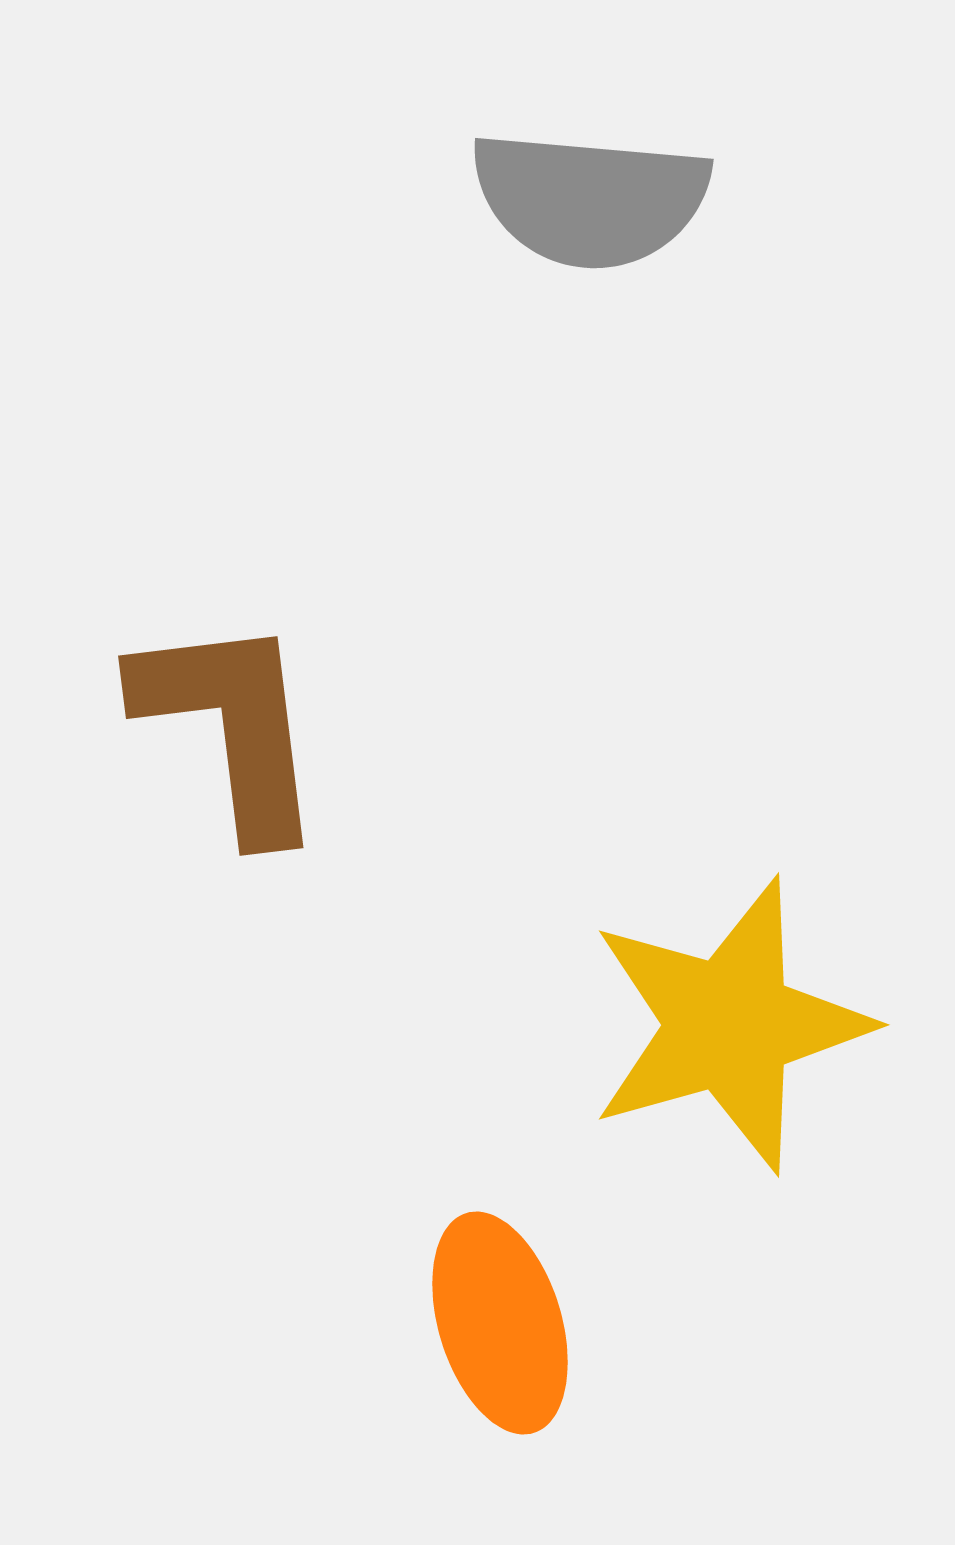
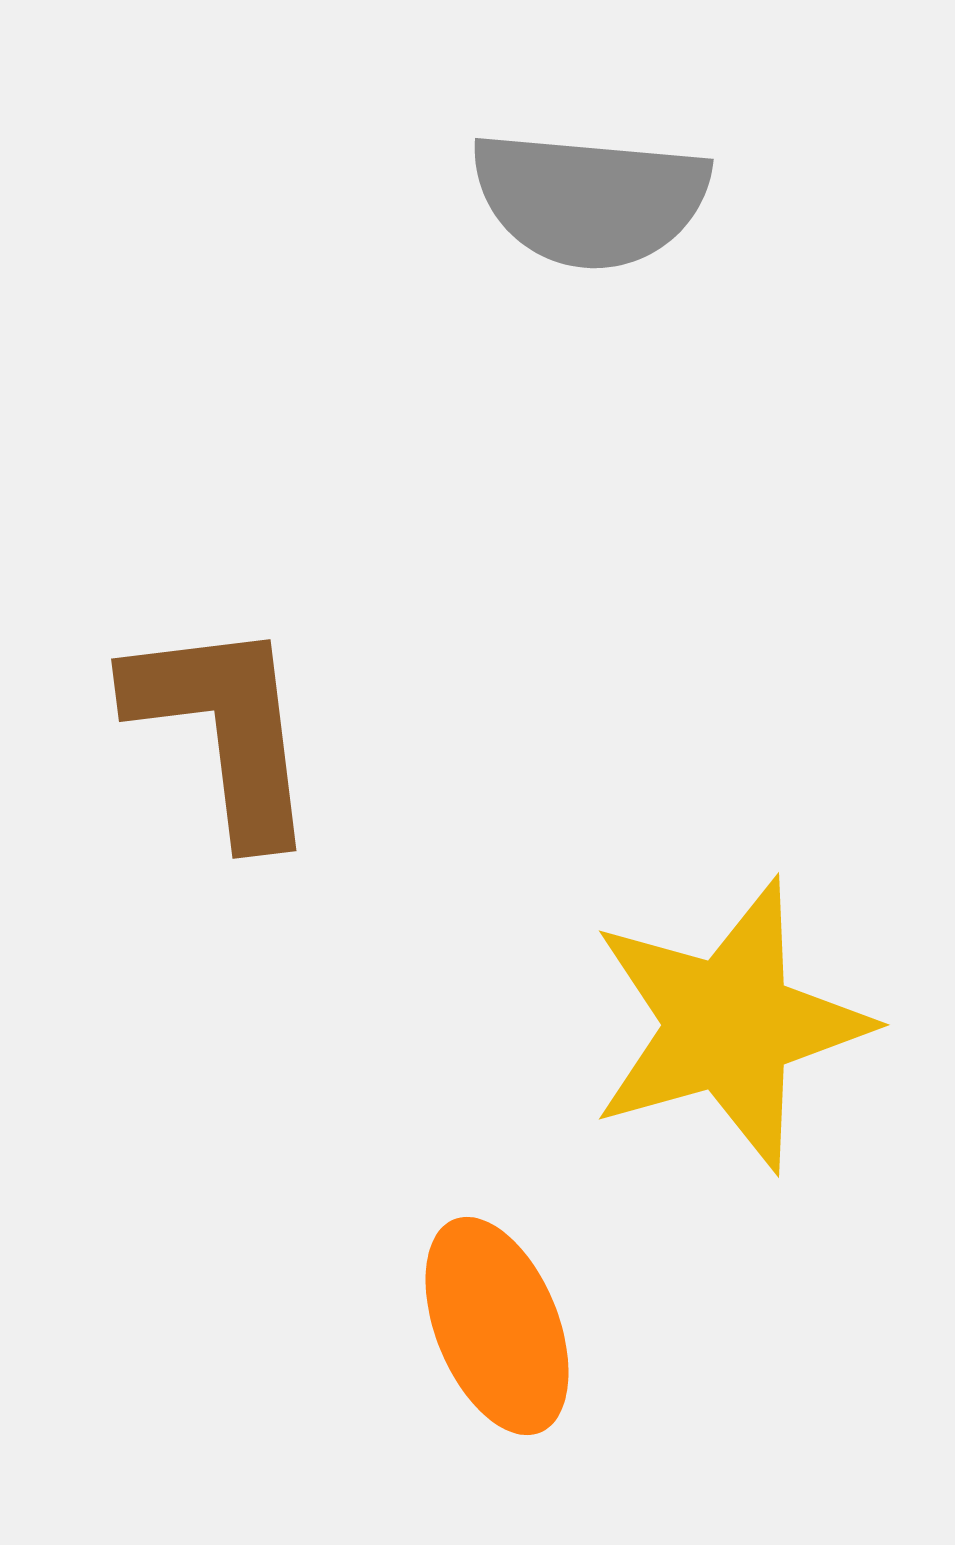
brown L-shape: moved 7 px left, 3 px down
orange ellipse: moved 3 px left, 3 px down; rotated 5 degrees counterclockwise
